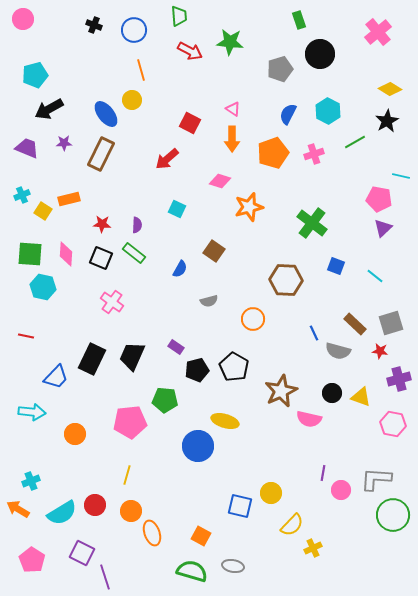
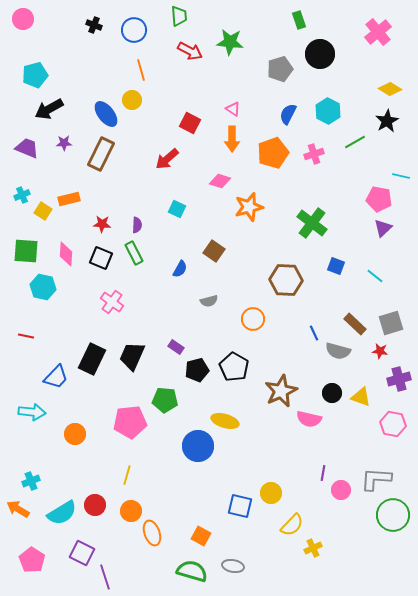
green rectangle at (134, 253): rotated 25 degrees clockwise
green square at (30, 254): moved 4 px left, 3 px up
